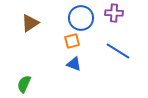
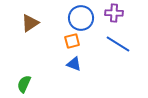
blue line: moved 7 px up
